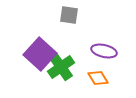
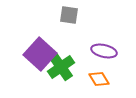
orange diamond: moved 1 px right, 1 px down
